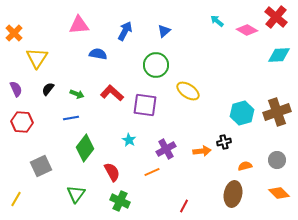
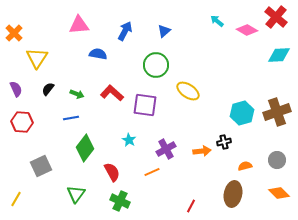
red line: moved 7 px right
